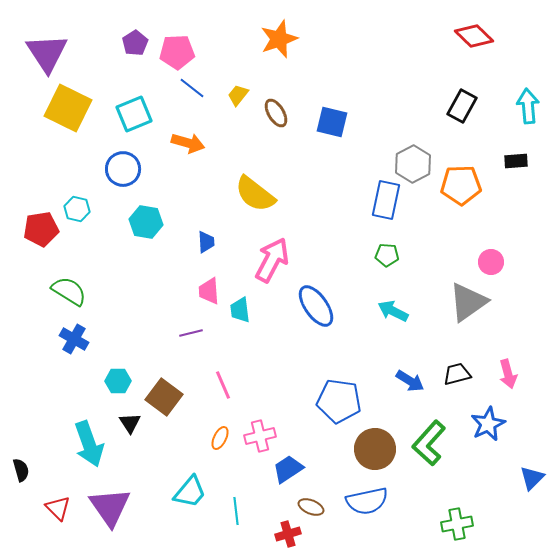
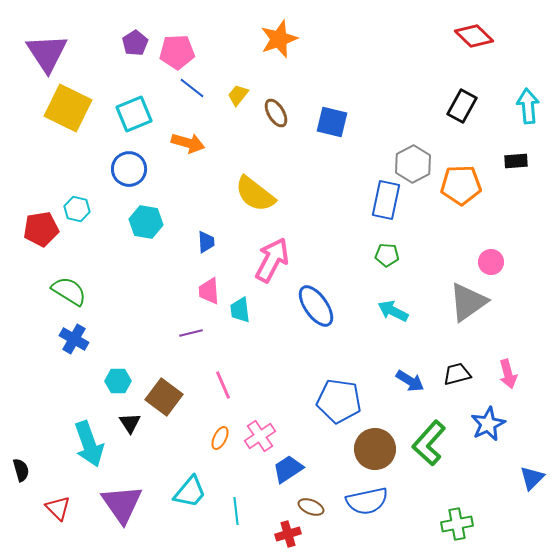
blue circle at (123, 169): moved 6 px right
pink cross at (260, 436): rotated 20 degrees counterclockwise
purple triangle at (110, 507): moved 12 px right, 3 px up
